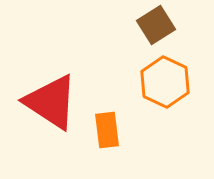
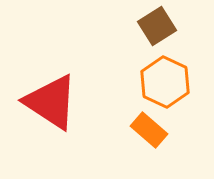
brown square: moved 1 px right, 1 px down
orange rectangle: moved 42 px right; rotated 42 degrees counterclockwise
